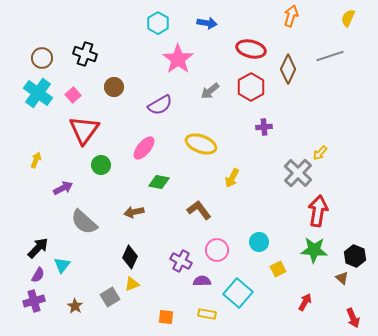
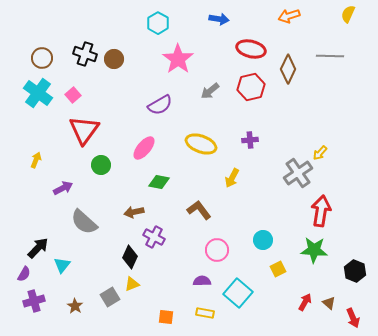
orange arrow at (291, 16): moved 2 px left; rotated 125 degrees counterclockwise
yellow semicircle at (348, 18): moved 4 px up
blue arrow at (207, 23): moved 12 px right, 4 px up
gray line at (330, 56): rotated 20 degrees clockwise
brown circle at (114, 87): moved 28 px up
red hexagon at (251, 87): rotated 16 degrees clockwise
purple cross at (264, 127): moved 14 px left, 13 px down
gray cross at (298, 173): rotated 12 degrees clockwise
red arrow at (318, 211): moved 3 px right
cyan circle at (259, 242): moved 4 px right, 2 px up
black hexagon at (355, 256): moved 15 px down
purple cross at (181, 261): moved 27 px left, 24 px up
purple semicircle at (38, 275): moved 14 px left, 1 px up
brown triangle at (342, 278): moved 13 px left, 25 px down
yellow rectangle at (207, 314): moved 2 px left, 1 px up
